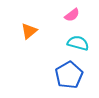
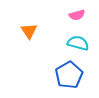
pink semicircle: moved 5 px right; rotated 21 degrees clockwise
orange triangle: rotated 24 degrees counterclockwise
